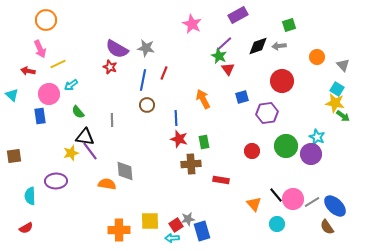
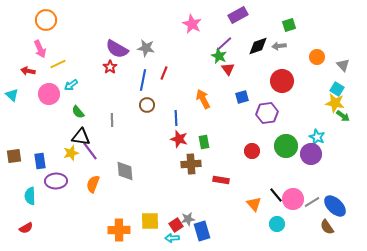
red star at (110, 67): rotated 16 degrees clockwise
blue rectangle at (40, 116): moved 45 px down
black triangle at (85, 137): moved 4 px left
orange semicircle at (107, 184): moved 14 px left; rotated 78 degrees counterclockwise
